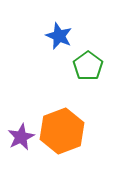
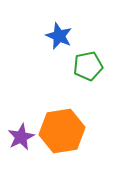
green pentagon: rotated 24 degrees clockwise
orange hexagon: rotated 12 degrees clockwise
